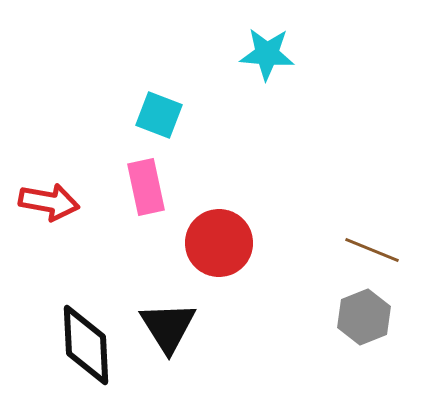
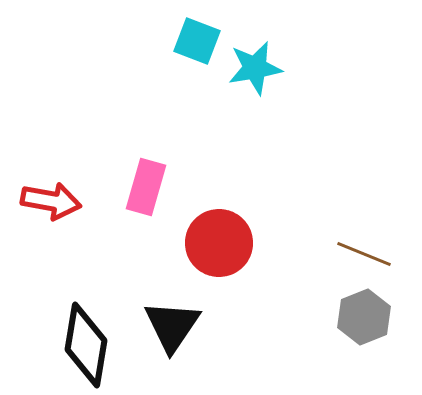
cyan star: moved 12 px left, 14 px down; rotated 14 degrees counterclockwise
cyan square: moved 38 px right, 74 px up
pink rectangle: rotated 28 degrees clockwise
red arrow: moved 2 px right, 1 px up
brown line: moved 8 px left, 4 px down
black triangle: moved 4 px right, 1 px up; rotated 6 degrees clockwise
black diamond: rotated 12 degrees clockwise
